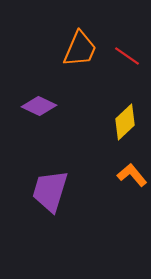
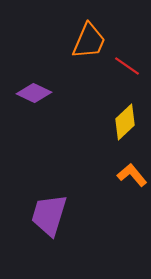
orange trapezoid: moved 9 px right, 8 px up
red line: moved 10 px down
purple diamond: moved 5 px left, 13 px up
purple trapezoid: moved 1 px left, 24 px down
